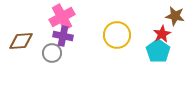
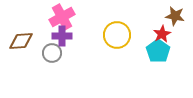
purple cross: moved 1 px left; rotated 12 degrees counterclockwise
